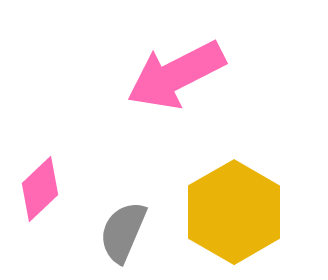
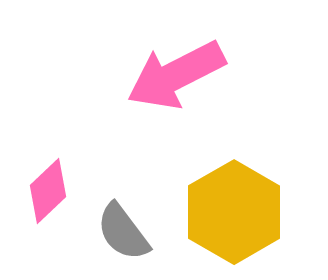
pink diamond: moved 8 px right, 2 px down
gray semicircle: rotated 60 degrees counterclockwise
